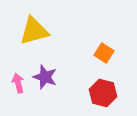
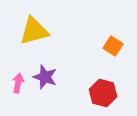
orange square: moved 9 px right, 7 px up
pink arrow: rotated 24 degrees clockwise
